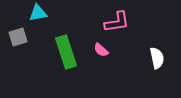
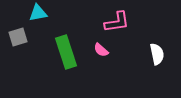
white semicircle: moved 4 px up
